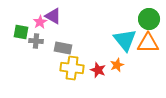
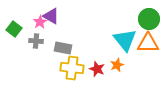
purple triangle: moved 2 px left
green square: moved 7 px left, 3 px up; rotated 28 degrees clockwise
red star: moved 1 px left, 1 px up
